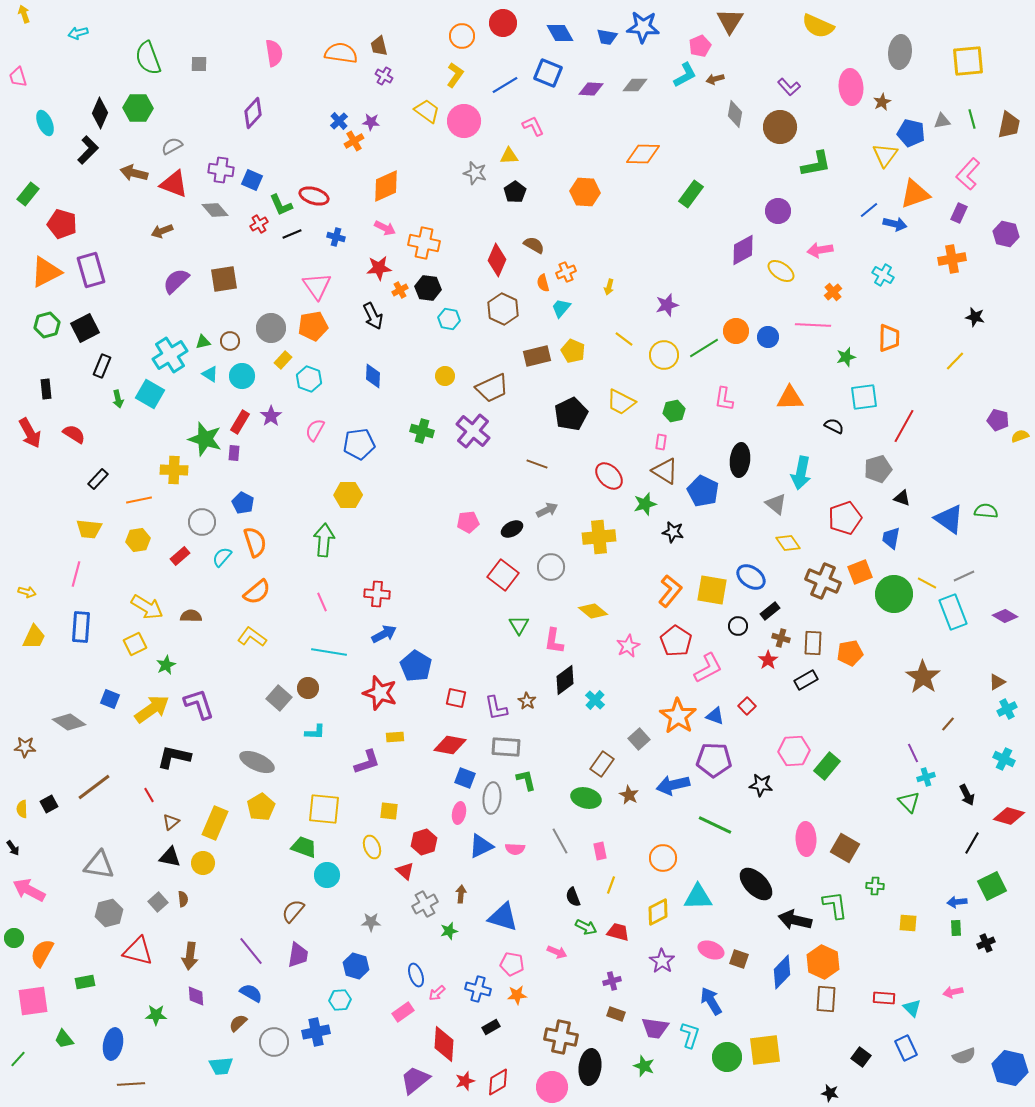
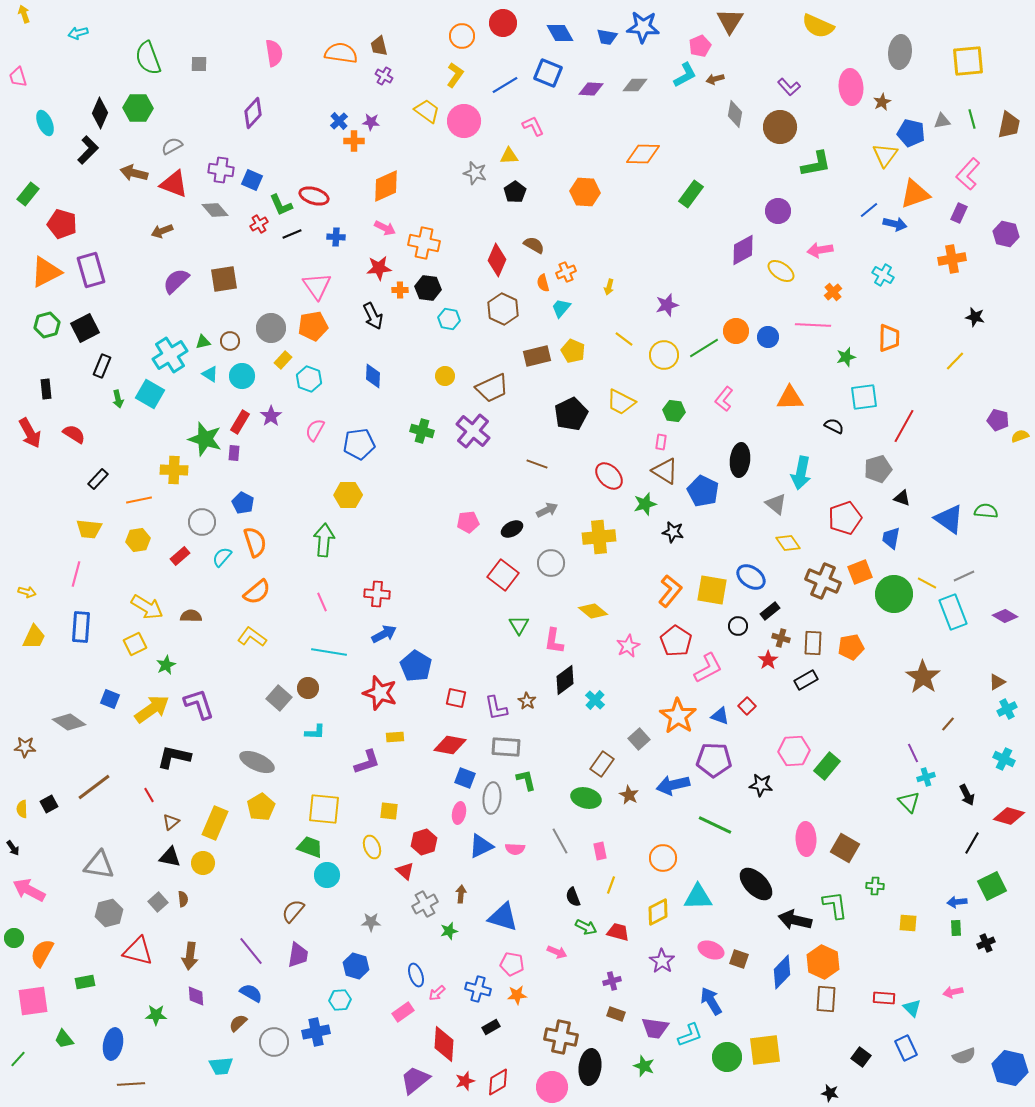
orange cross at (354, 141): rotated 30 degrees clockwise
blue cross at (336, 237): rotated 12 degrees counterclockwise
orange cross at (400, 290): rotated 28 degrees clockwise
pink L-shape at (724, 399): rotated 30 degrees clockwise
green hexagon at (674, 411): rotated 20 degrees clockwise
gray circle at (551, 567): moved 4 px up
orange pentagon at (850, 653): moved 1 px right, 6 px up
blue triangle at (715, 716): moved 5 px right
green trapezoid at (304, 847): moved 6 px right
cyan L-shape at (690, 1035): rotated 52 degrees clockwise
